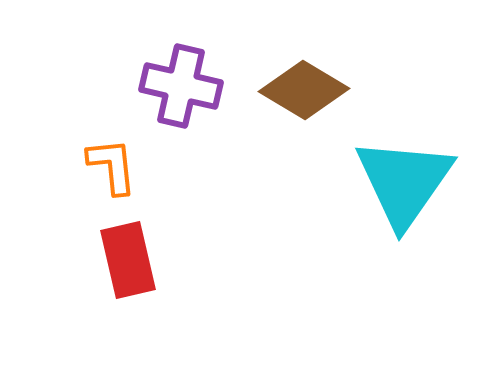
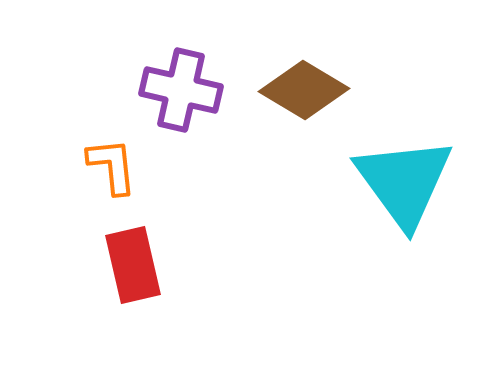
purple cross: moved 4 px down
cyan triangle: rotated 11 degrees counterclockwise
red rectangle: moved 5 px right, 5 px down
